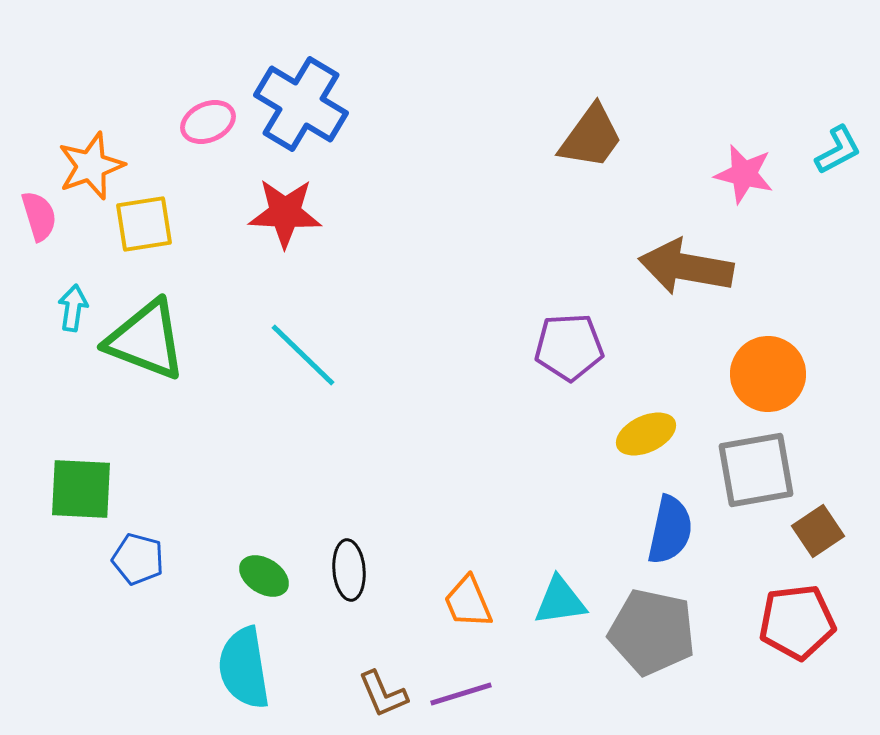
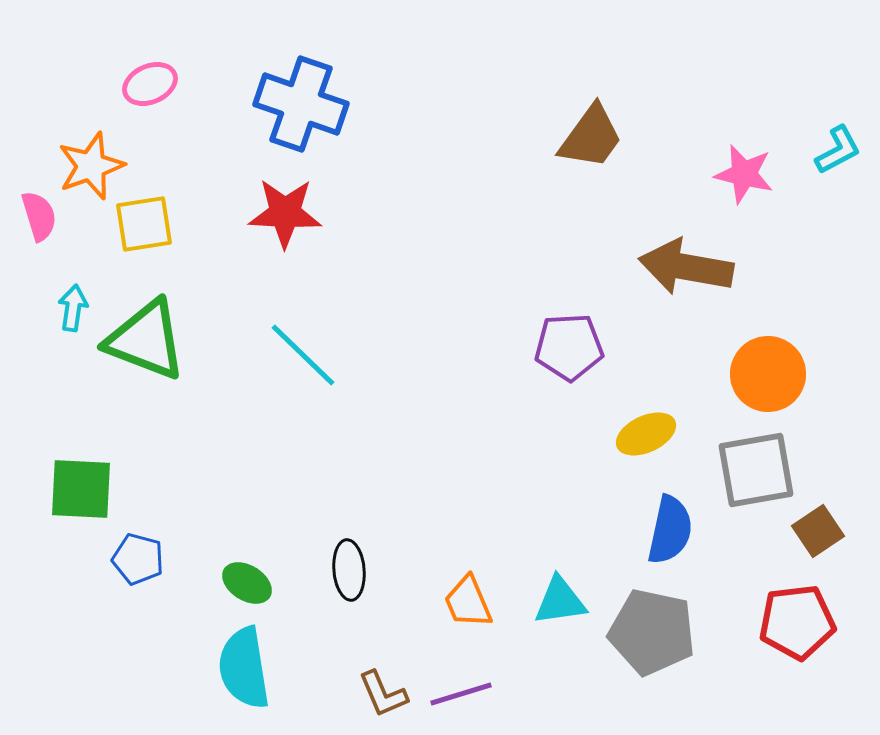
blue cross: rotated 12 degrees counterclockwise
pink ellipse: moved 58 px left, 38 px up
green ellipse: moved 17 px left, 7 px down
